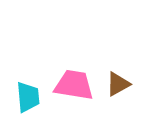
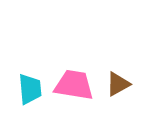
cyan trapezoid: moved 2 px right, 8 px up
